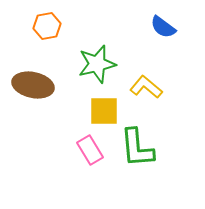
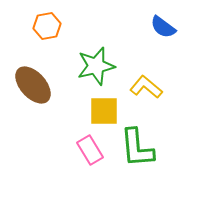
green star: moved 1 px left, 2 px down
brown ellipse: rotated 36 degrees clockwise
